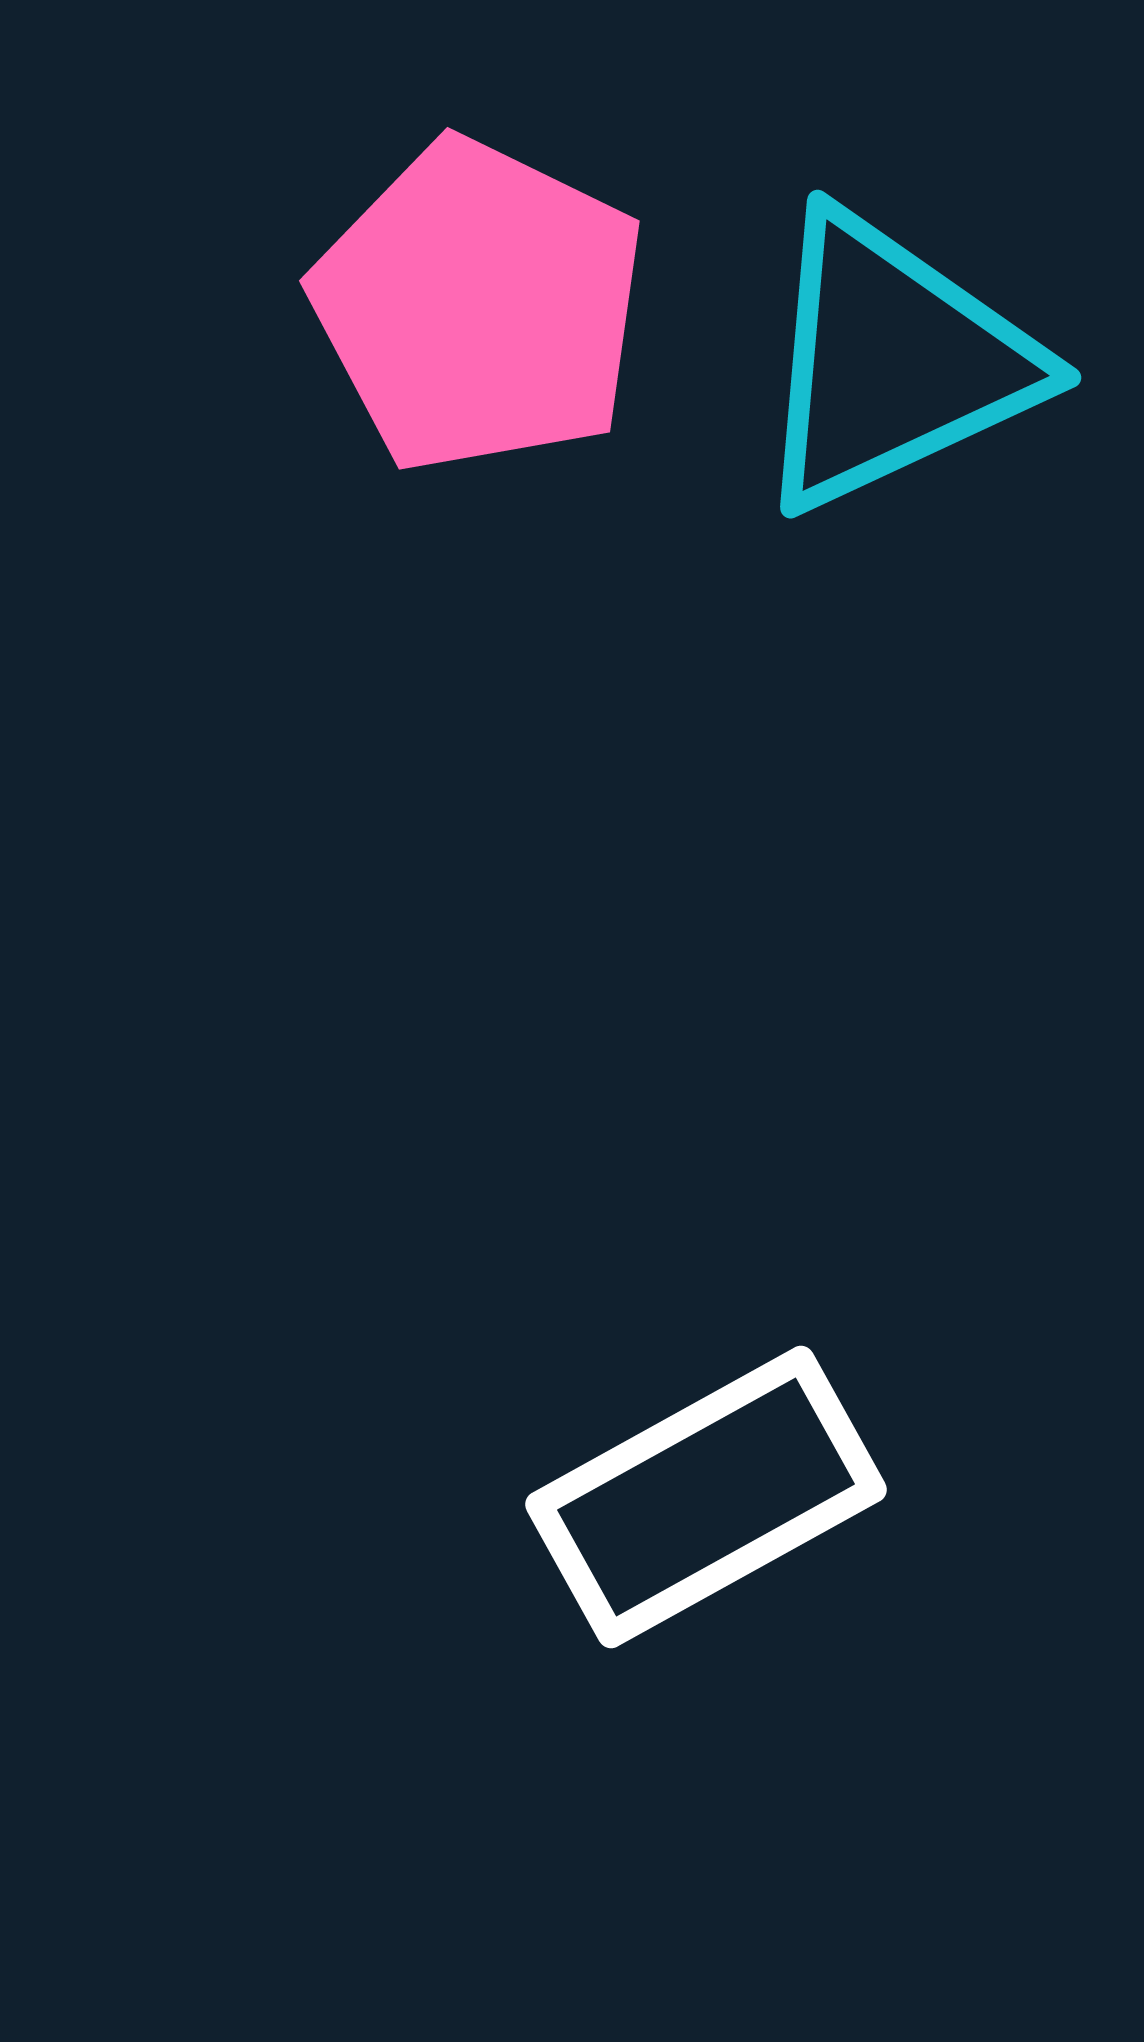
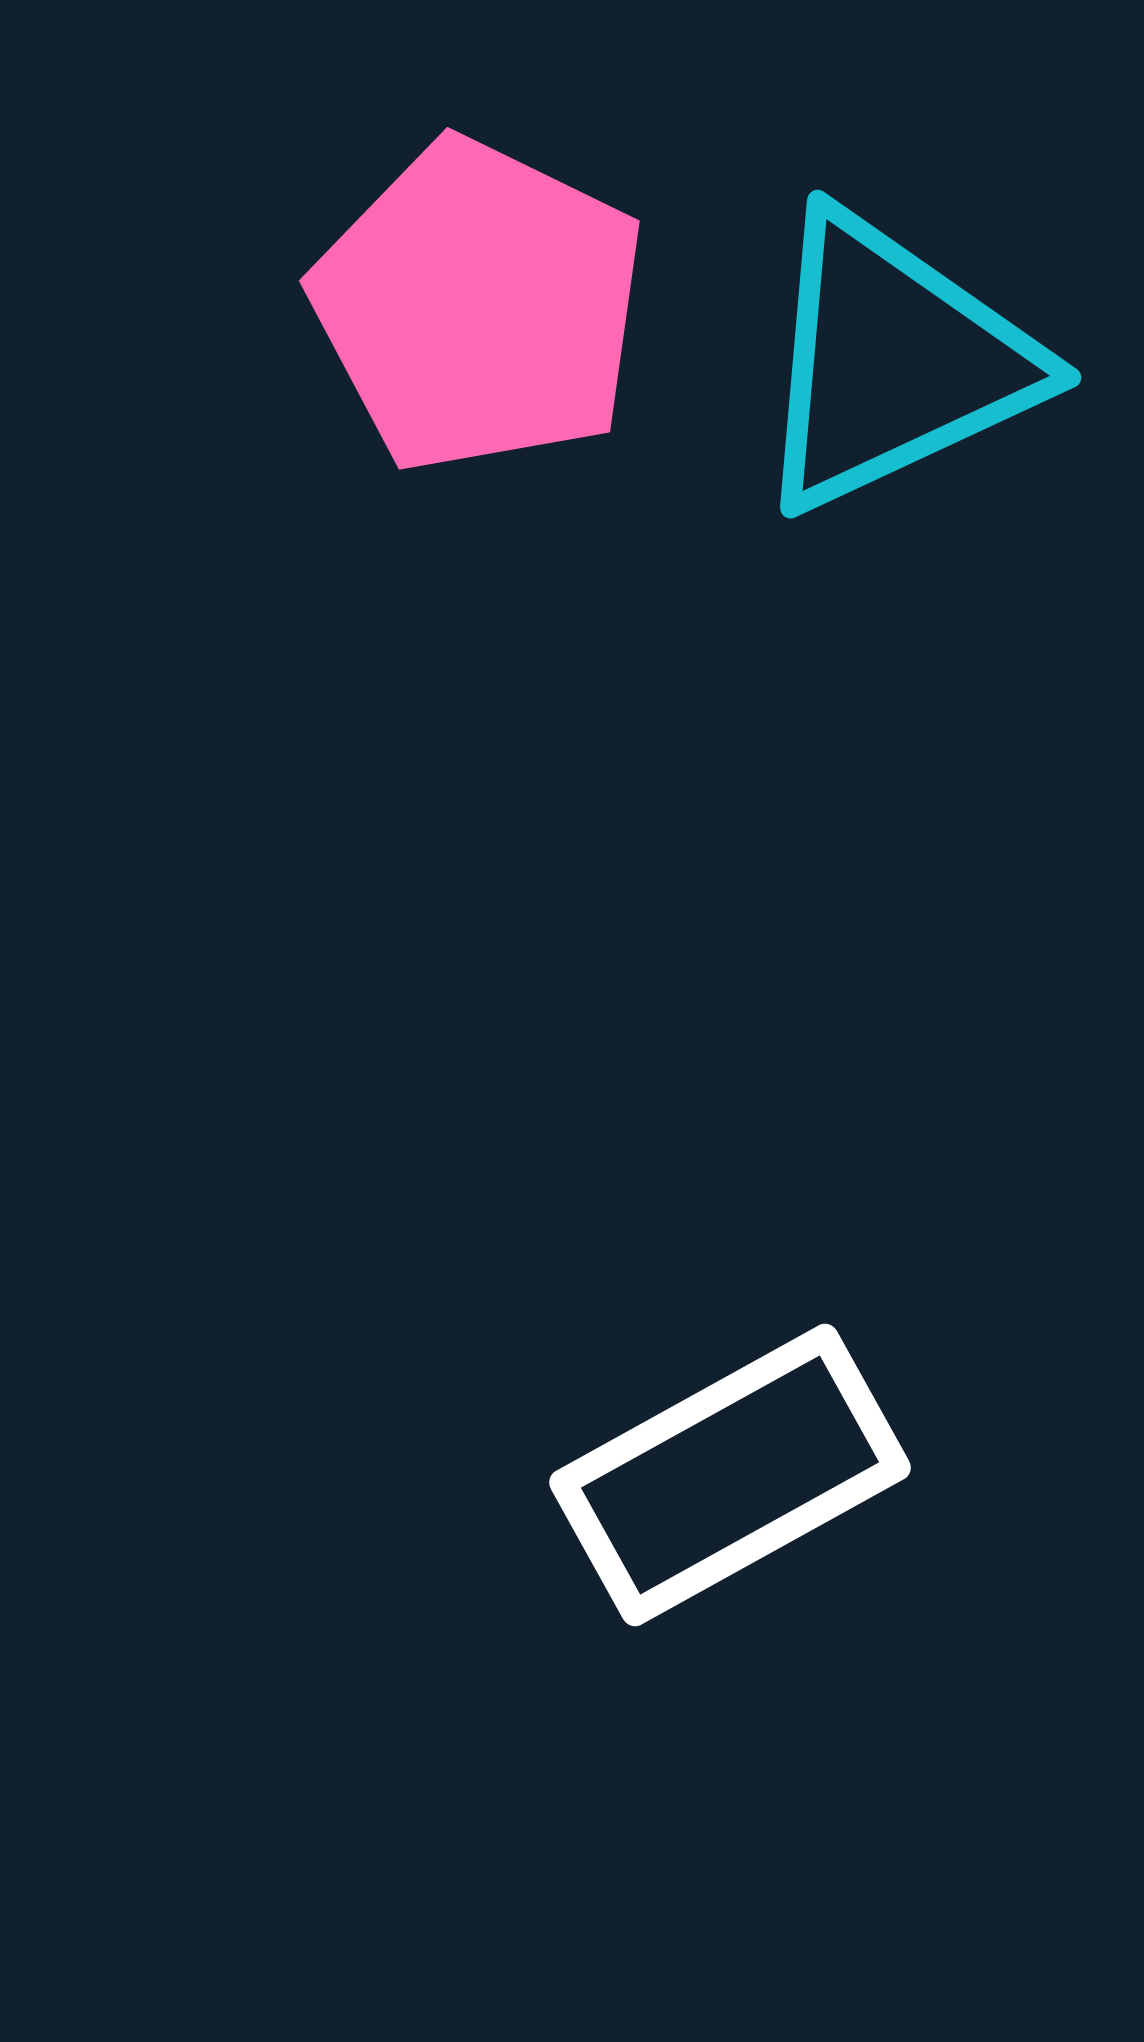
white rectangle: moved 24 px right, 22 px up
